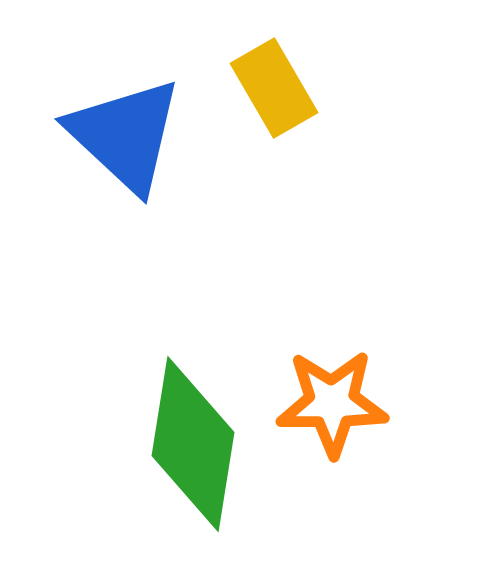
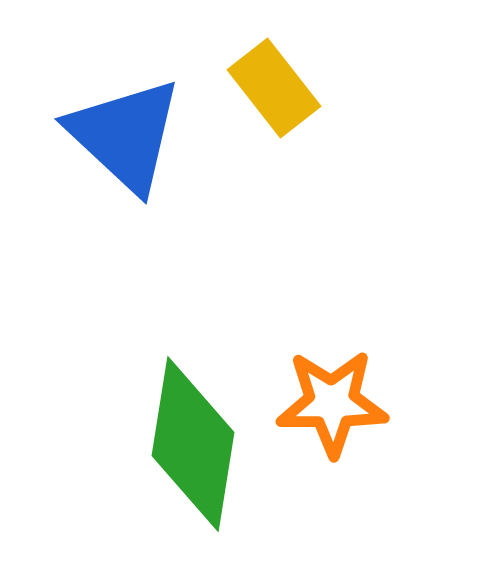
yellow rectangle: rotated 8 degrees counterclockwise
